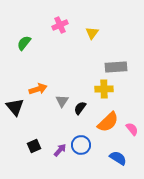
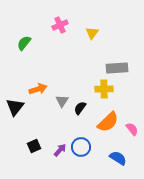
gray rectangle: moved 1 px right, 1 px down
black triangle: rotated 18 degrees clockwise
blue circle: moved 2 px down
